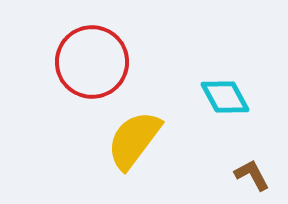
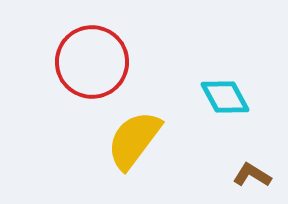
brown L-shape: rotated 30 degrees counterclockwise
